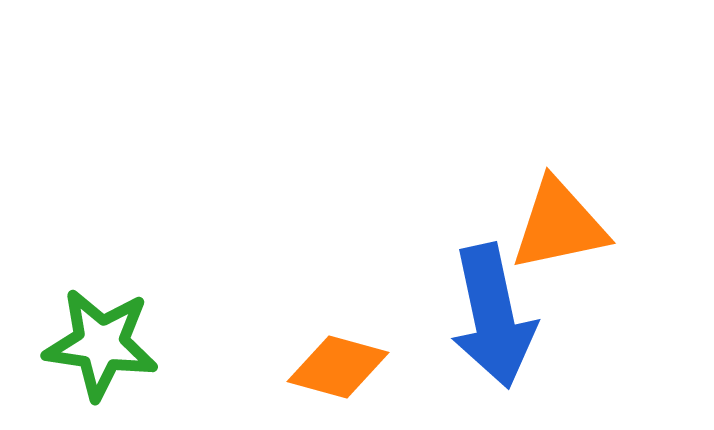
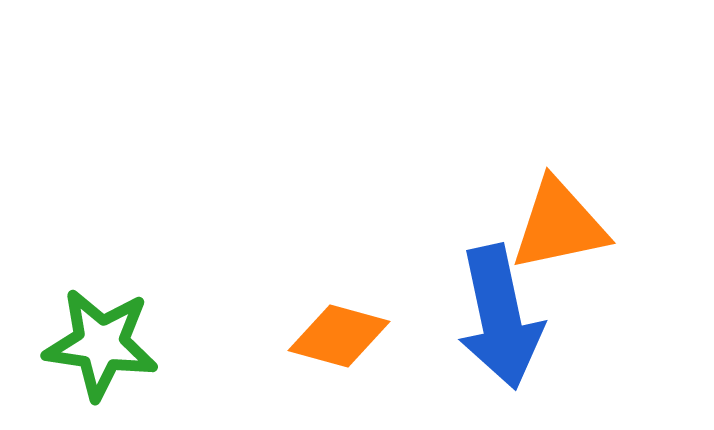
blue arrow: moved 7 px right, 1 px down
orange diamond: moved 1 px right, 31 px up
